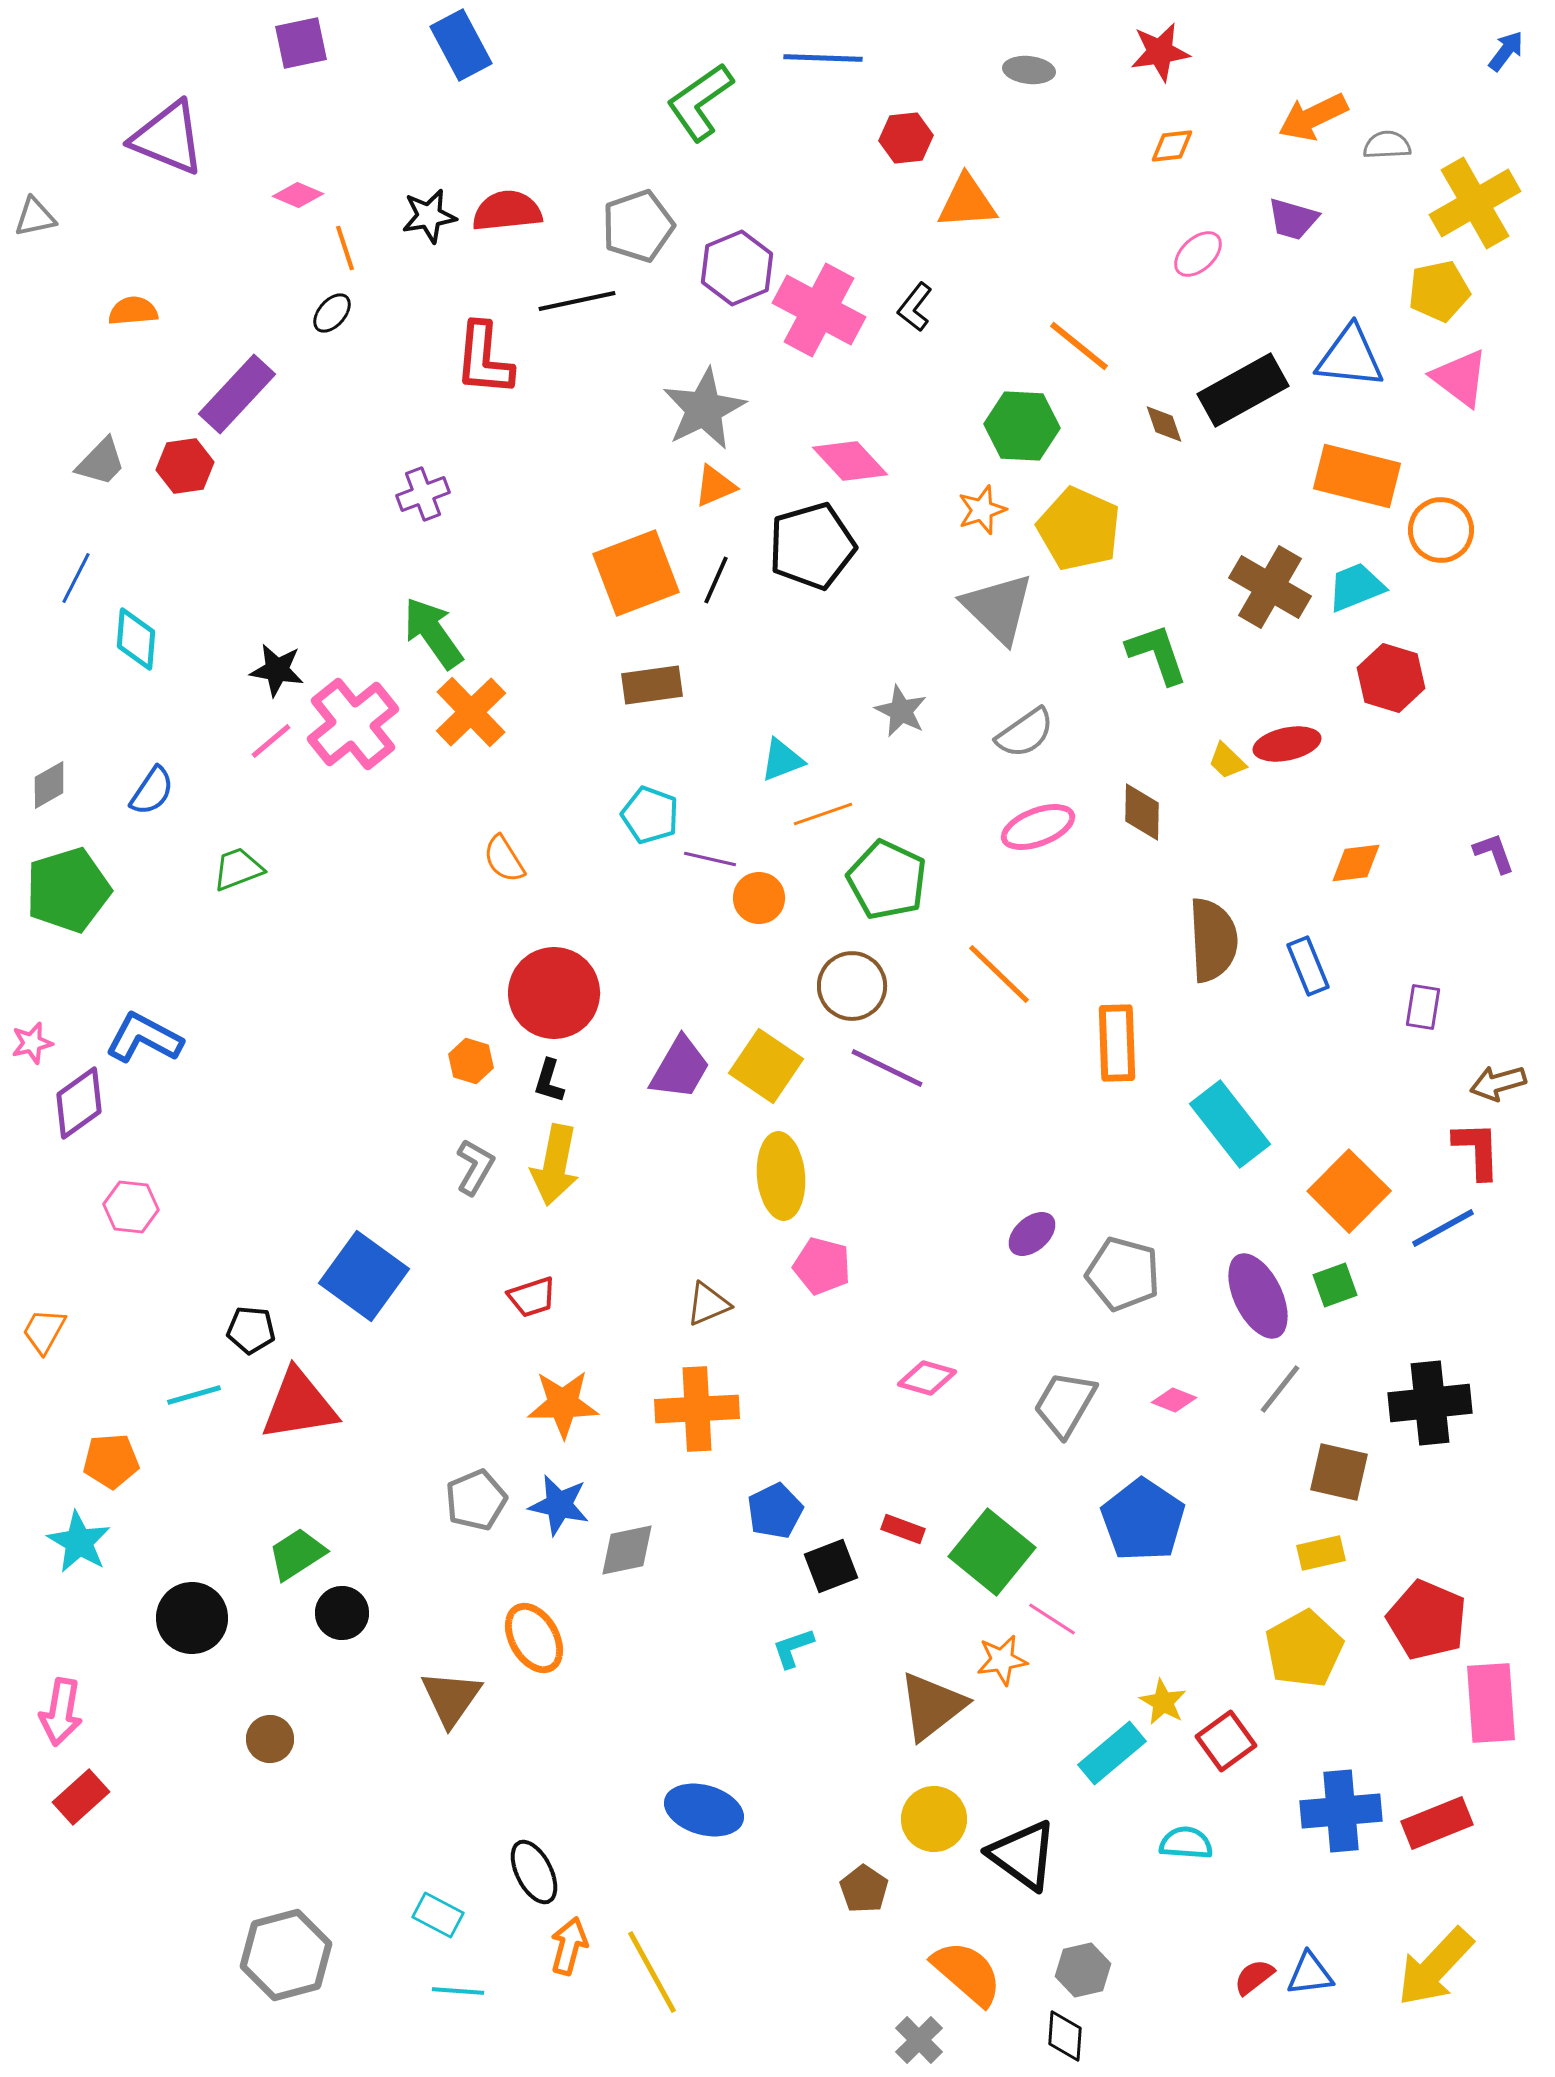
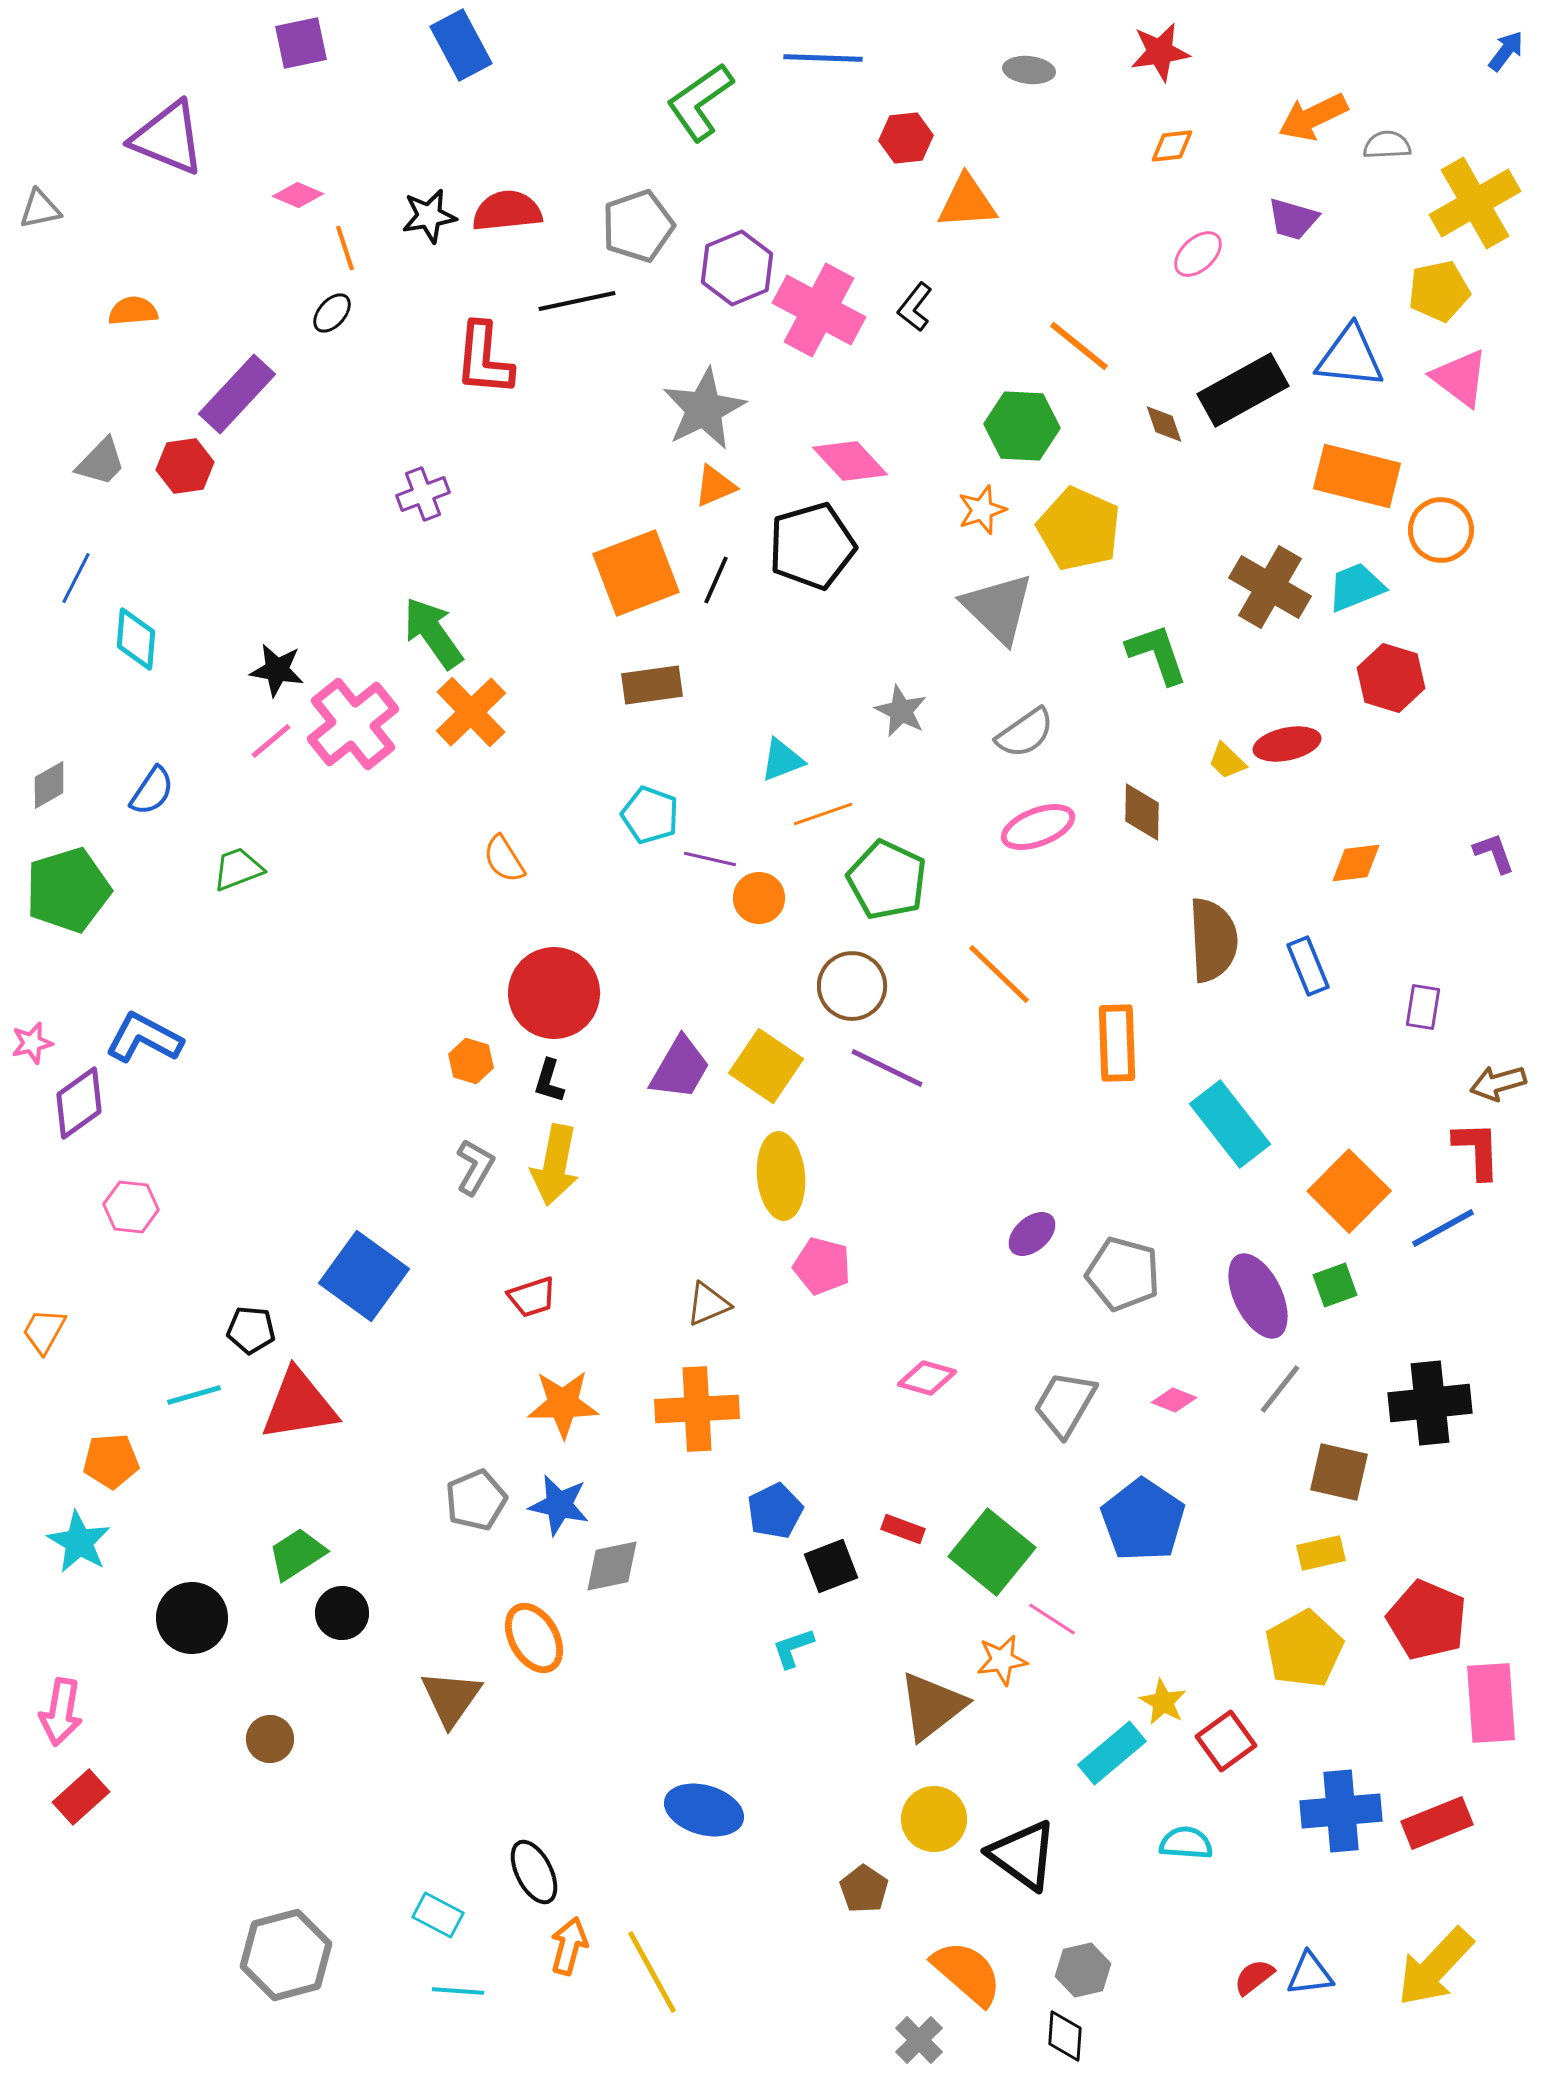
gray triangle at (35, 217): moved 5 px right, 8 px up
gray diamond at (627, 1550): moved 15 px left, 16 px down
